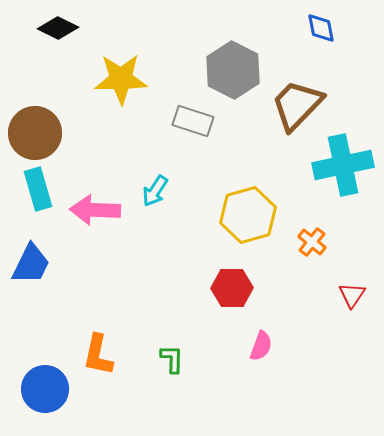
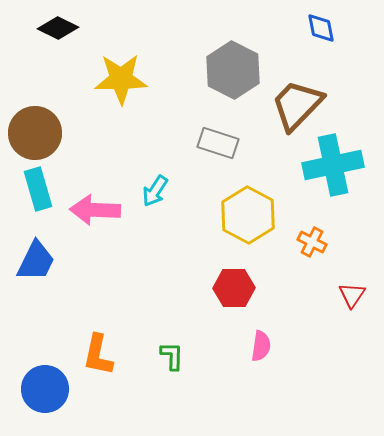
gray rectangle: moved 25 px right, 22 px down
cyan cross: moved 10 px left
yellow hexagon: rotated 16 degrees counterclockwise
orange cross: rotated 12 degrees counterclockwise
blue trapezoid: moved 5 px right, 3 px up
red hexagon: moved 2 px right
pink semicircle: rotated 12 degrees counterclockwise
green L-shape: moved 3 px up
